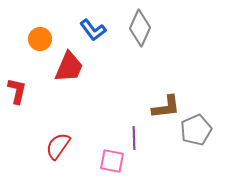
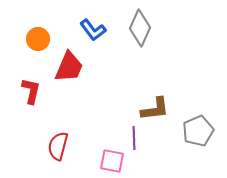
orange circle: moved 2 px left
red L-shape: moved 14 px right
brown L-shape: moved 11 px left, 2 px down
gray pentagon: moved 2 px right, 1 px down
red semicircle: rotated 20 degrees counterclockwise
